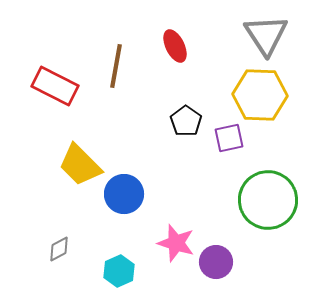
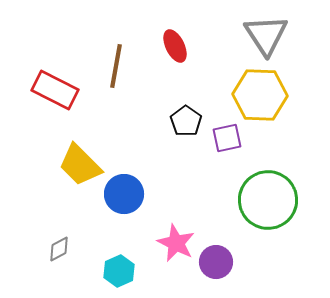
red rectangle: moved 4 px down
purple square: moved 2 px left
pink star: rotated 9 degrees clockwise
